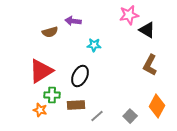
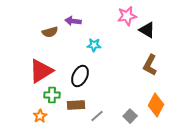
pink star: moved 2 px left, 1 px down
orange diamond: moved 1 px left, 1 px up
orange star: moved 6 px down; rotated 24 degrees clockwise
